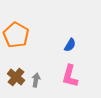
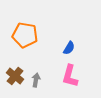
orange pentagon: moved 9 px right; rotated 20 degrees counterclockwise
blue semicircle: moved 1 px left, 3 px down
brown cross: moved 1 px left, 1 px up
